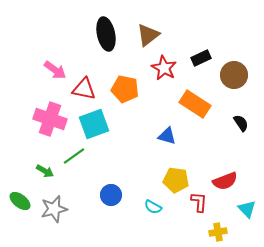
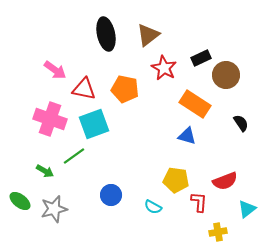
brown circle: moved 8 px left
blue triangle: moved 20 px right
cyan triangle: rotated 36 degrees clockwise
